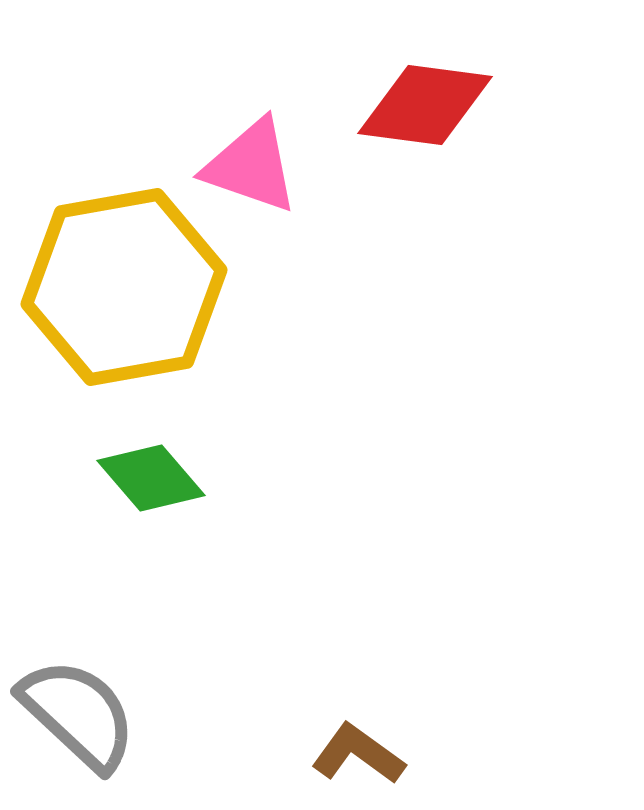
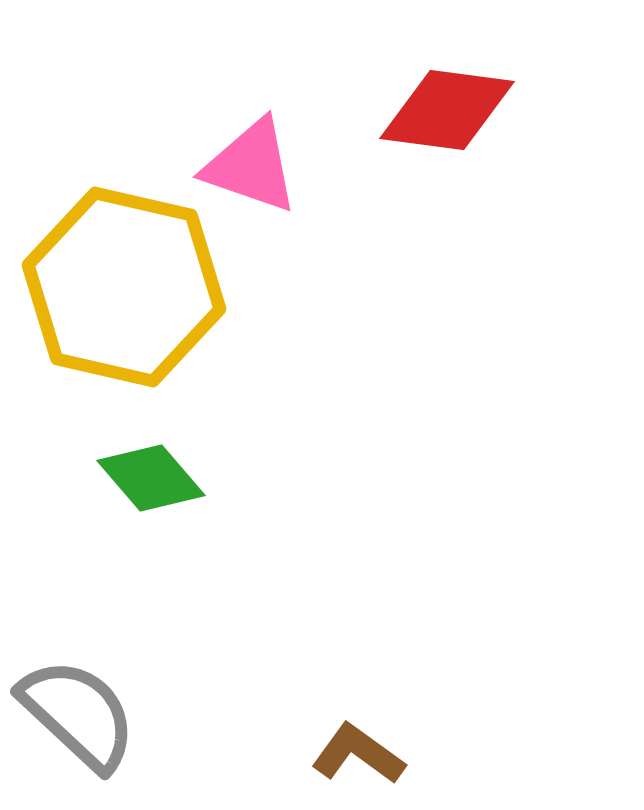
red diamond: moved 22 px right, 5 px down
yellow hexagon: rotated 23 degrees clockwise
